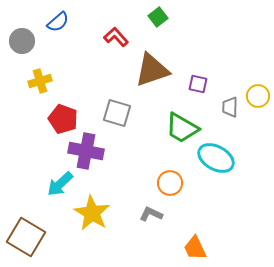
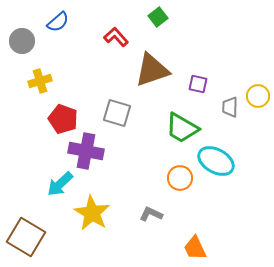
cyan ellipse: moved 3 px down
orange circle: moved 10 px right, 5 px up
